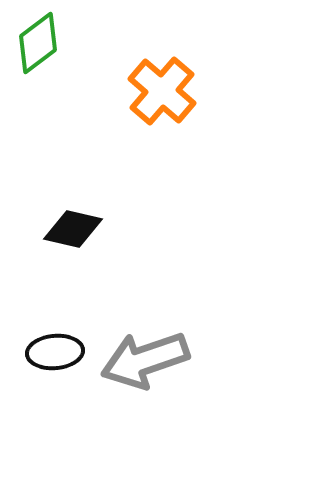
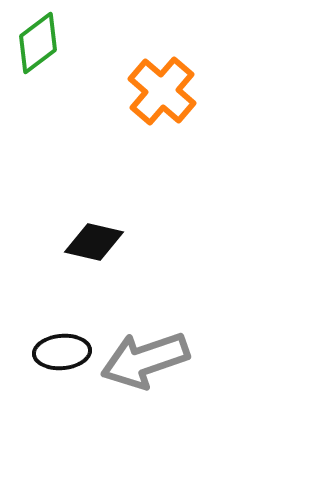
black diamond: moved 21 px right, 13 px down
black ellipse: moved 7 px right
